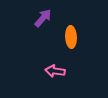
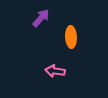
purple arrow: moved 2 px left
